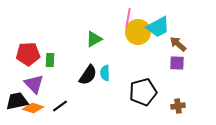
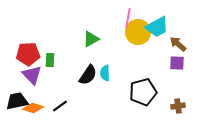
cyan trapezoid: moved 1 px left
green triangle: moved 3 px left
purple triangle: moved 2 px left, 9 px up
